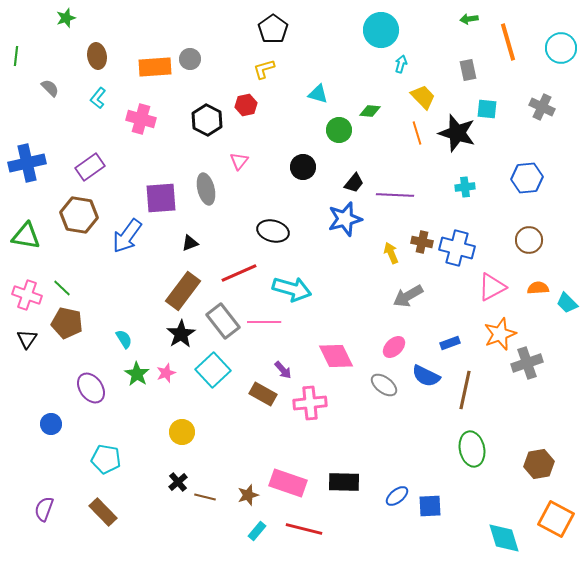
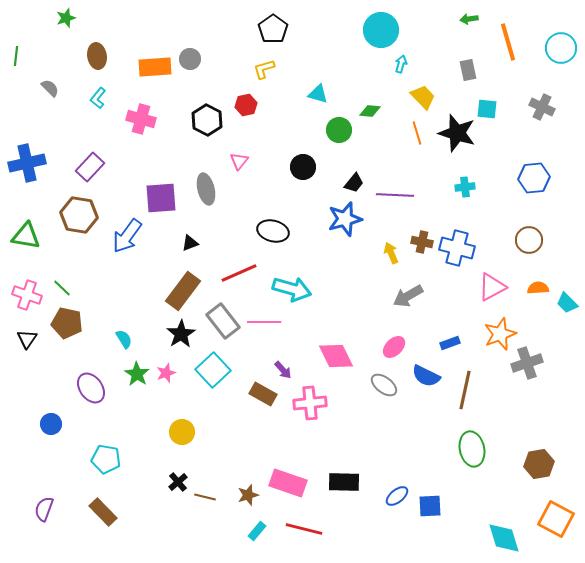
purple rectangle at (90, 167): rotated 12 degrees counterclockwise
blue hexagon at (527, 178): moved 7 px right
